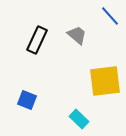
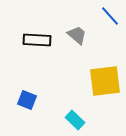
black rectangle: rotated 68 degrees clockwise
cyan rectangle: moved 4 px left, 1 px down
